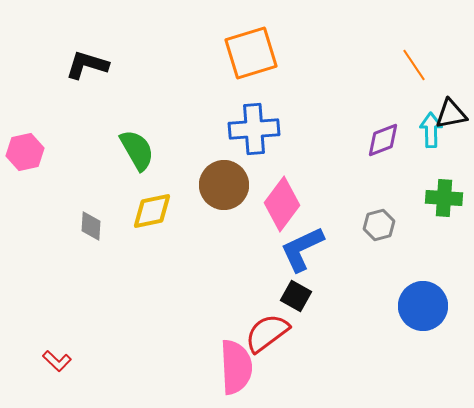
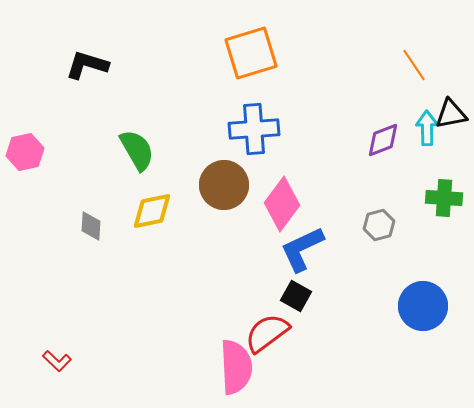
cyan arrow: moved 4 px left, 2 px up
